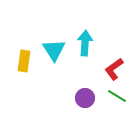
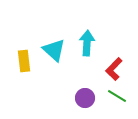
cyan arrow: moved 2 px right
cyan triangle: rotated 15 degrees counterclockwise
yellow rectangle: rotated 15 degrees counterclockwise
red L-shape: rotated 10 degrees counterclockwise
